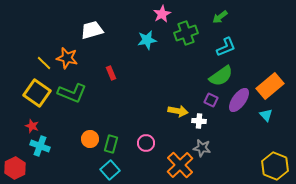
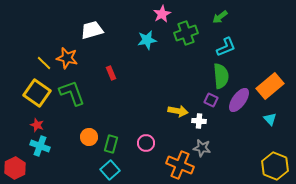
green semicircle: rotated 60 degrees counterclockwise
green L-shape: rotated 132 degrees counterclockwise
cyan triangle: moved 4 px right, 4 px down
red star: moved 5 px right, 1 px up
orange circle: moved 1 px left, 2 px up
orange cross: rotated 24 degrees counterclockwise
